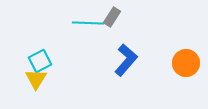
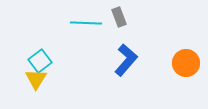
gray rectangle: moved 7 px right; rotated 54 degrees counterclockwise
cyan line: moved 2 px left
cyan square: rotated 10 degrees counterclockwise
